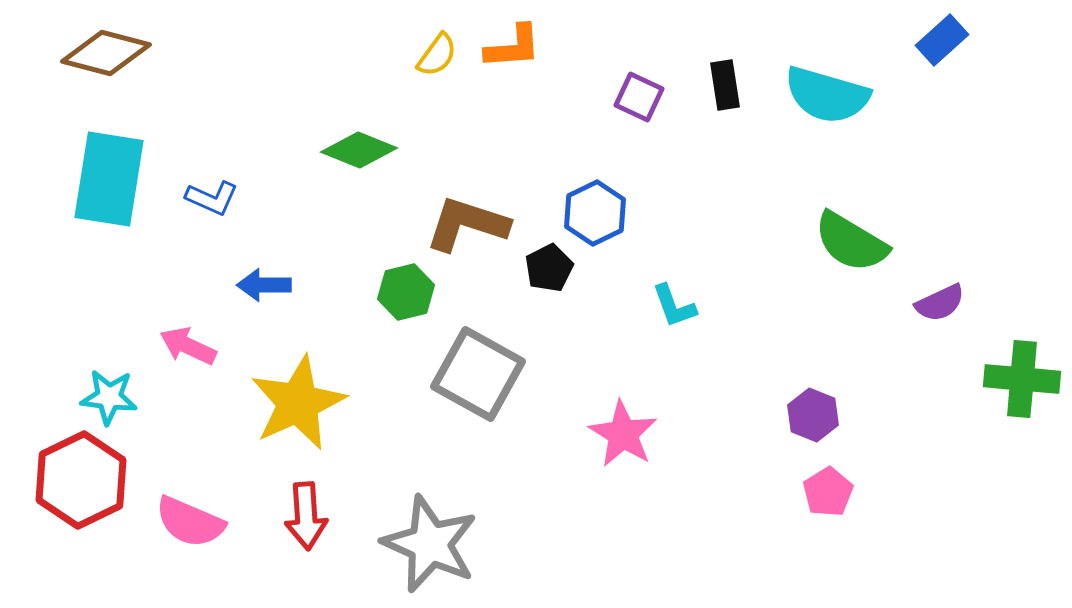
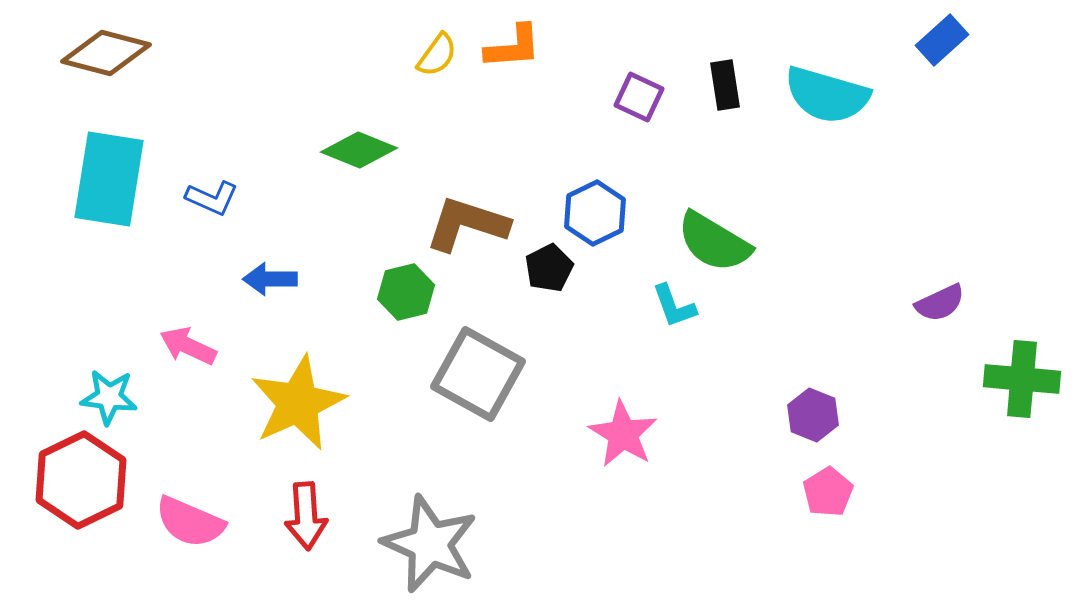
green semicircle: moved 137 px left
blue arrow: moved 6 px right, 6 px up
